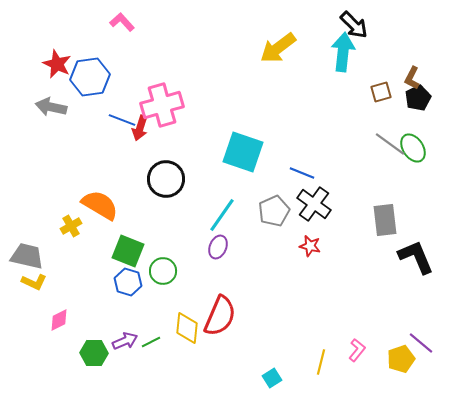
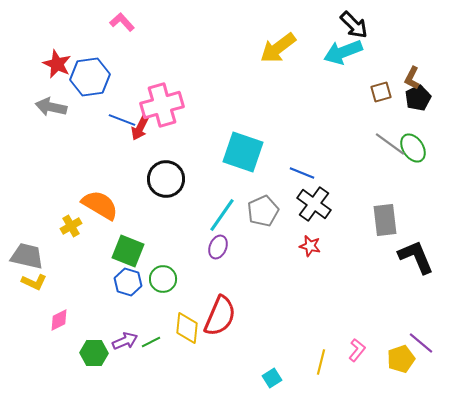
cyan arrow at (343, 52): rotated 117 degrees counterclockwise
red arrow at (140, 128): rotated 10 degrees clockwise
gray pentagon at (274, 211): moved 11 px left
green circle at (163, 271): moved 8 px down
